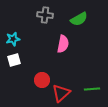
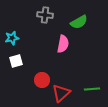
green semicircle: moved 3 px down
cyan star: moved 1 px left, 1 px up
white square: moved 2 px right, 1 px down
